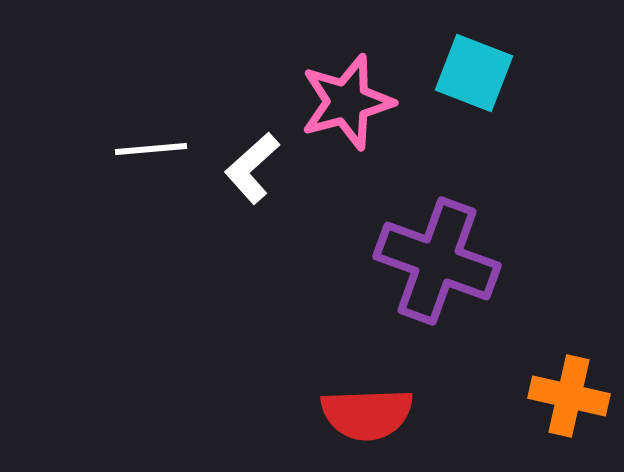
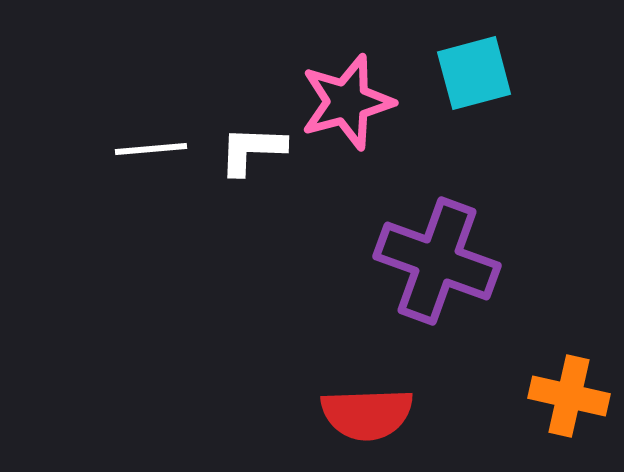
cyan square: rotated 36 degrees counterclockwise
white L-shape: moved 18 px up; rotated 44 degrees clockwise
